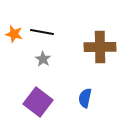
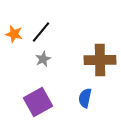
black line: moved 1 px left; rotated 60 degrees counterclockwise
brown cross: moved 13 px down
gray star: rotated 14 degrees clockwise
purple square: rotated 24 degrees clockwise
